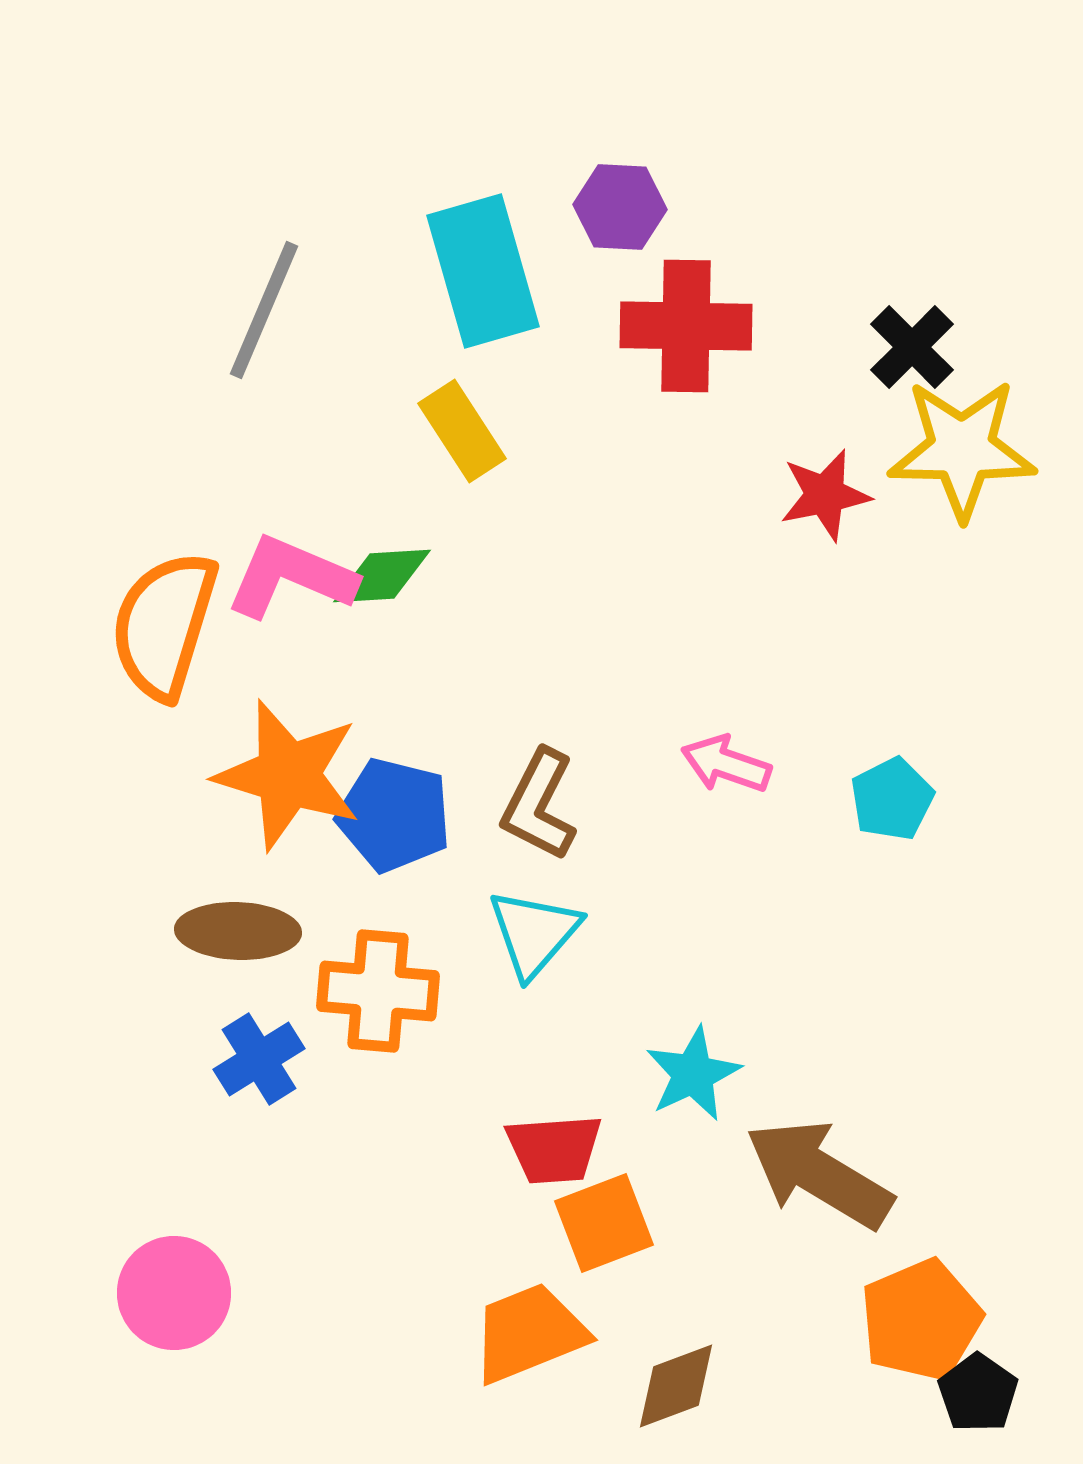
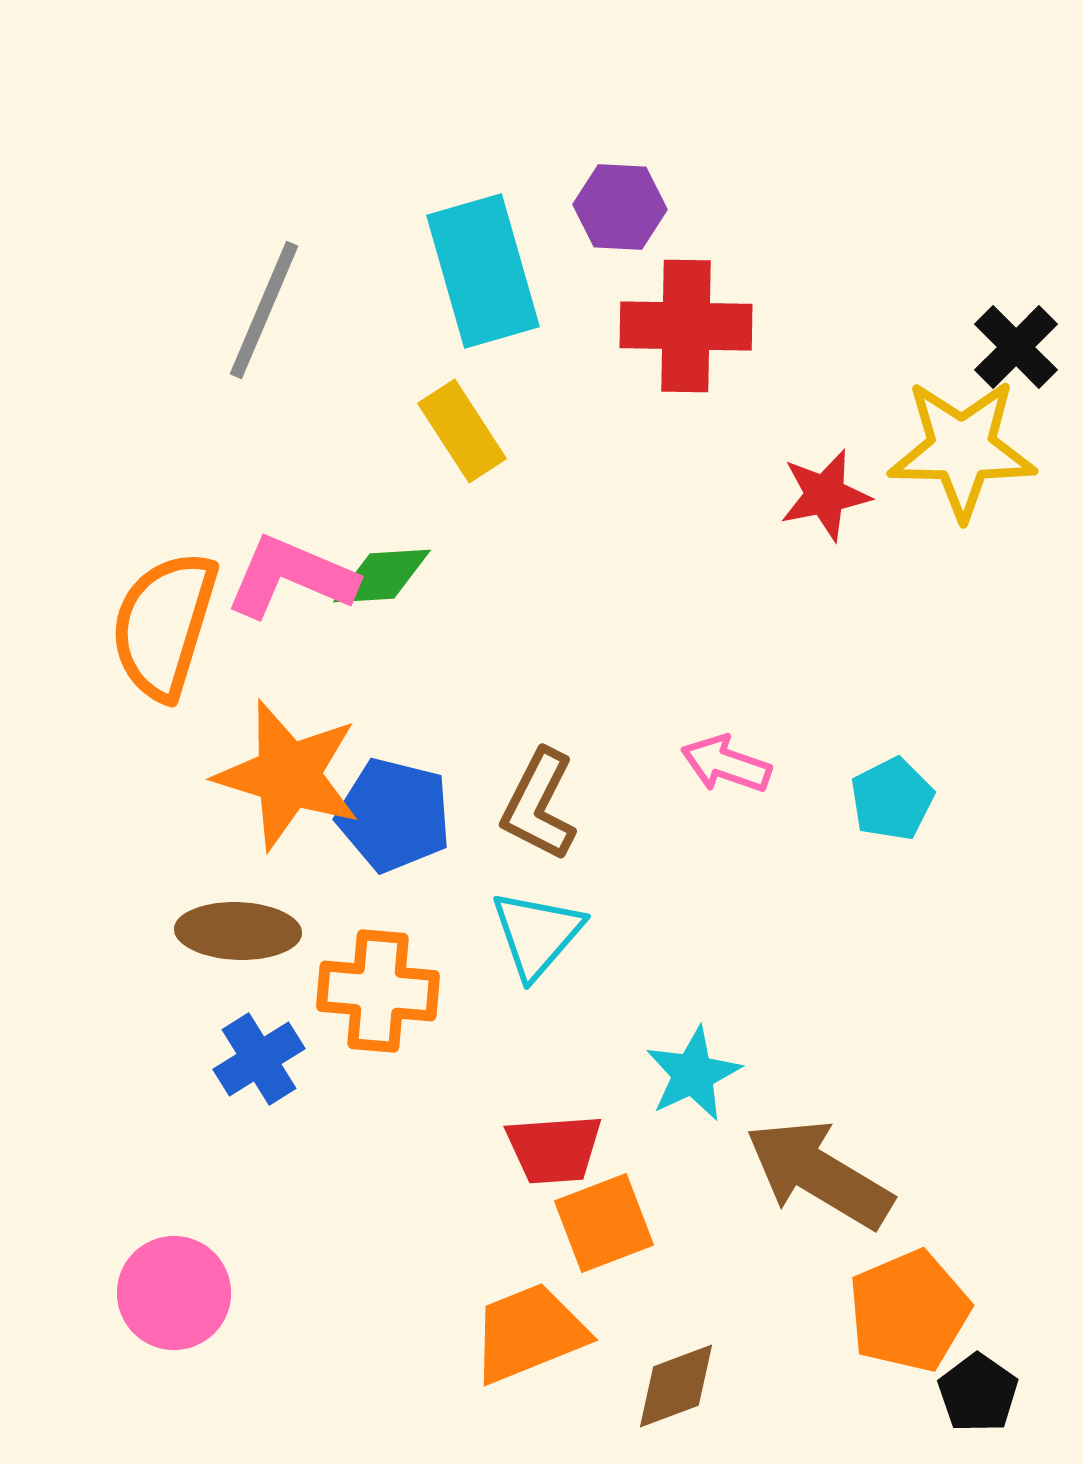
black cross: moved 104 px right
cyan triangle: moved 3 px right, 1 px down
orange pentagon: moved 12 px left, 9 px up
